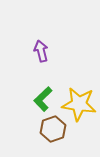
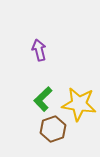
purple arrow: moved 2 px left, 1 px up
